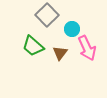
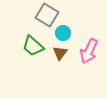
gray square: rotated 15 degrees counterclockwise
cyan circle: moved 9 px left, 4 px down
pink arrow: moved 2 px right, 3 px down; rotated 50 degrees clockwise
